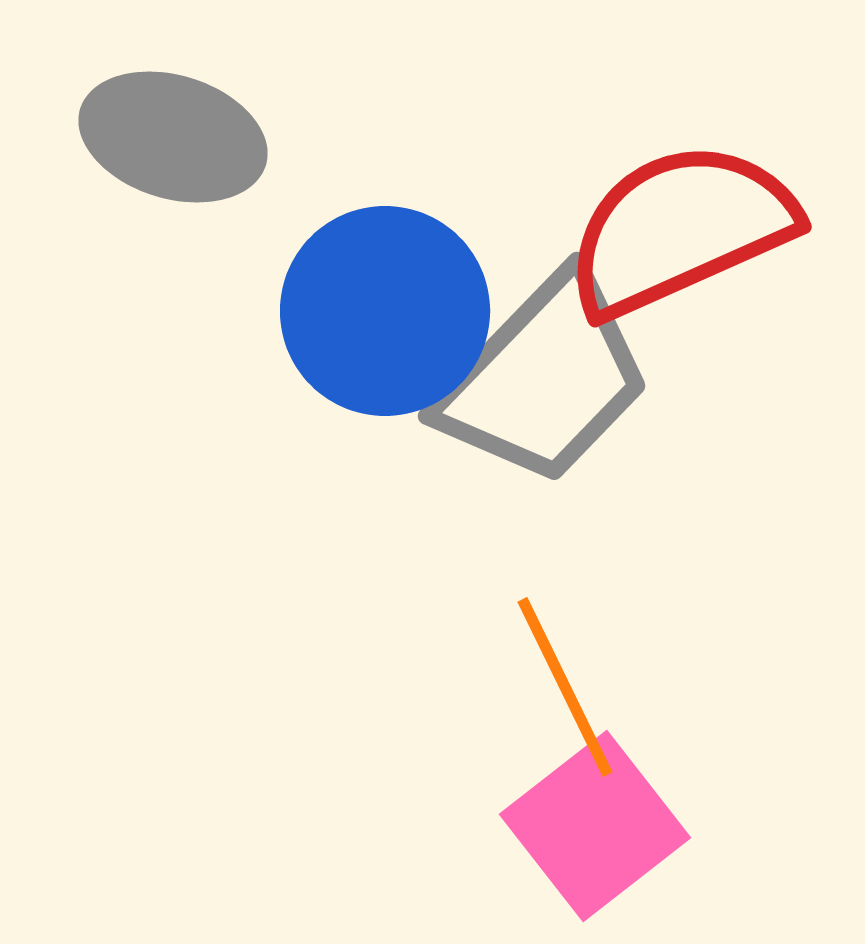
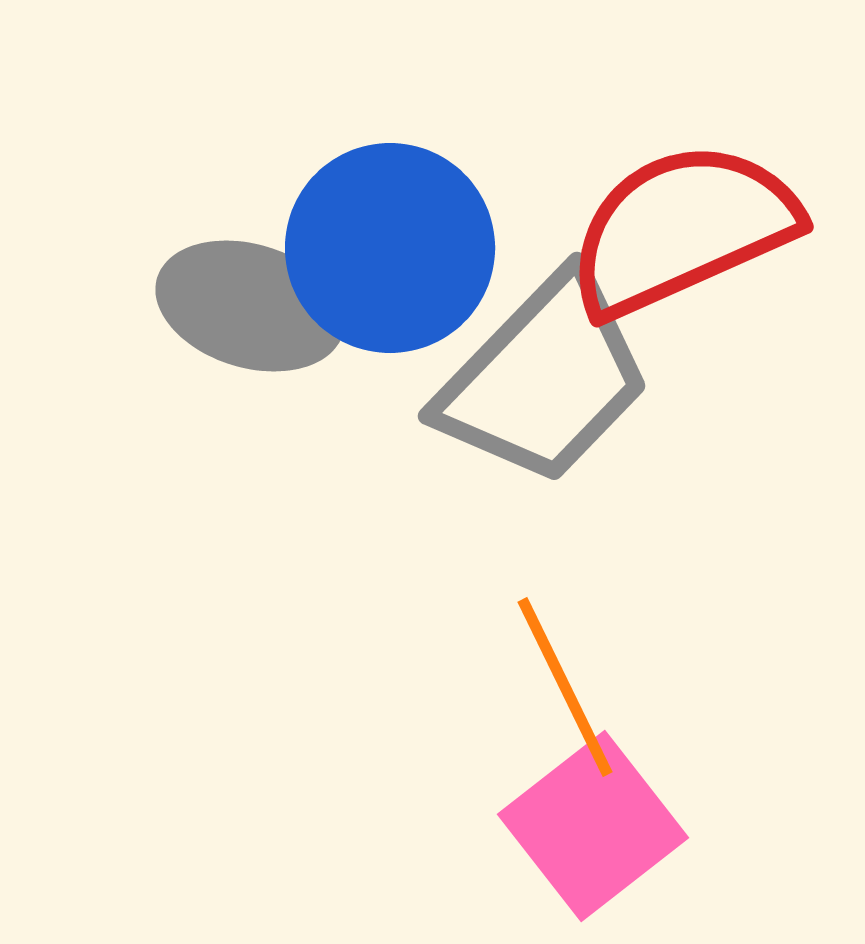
gray ellipse: moved 77 px right, 169 px down
red semicircle: moved 2 px right
blue circle: moved 5 px right, 63 px up
pink square: moved 2 px left
